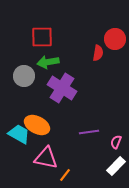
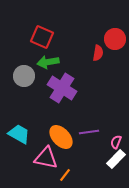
red square: rotated 25 degrees clockwise
orange ellipse: moved 24 px right, 12 px down; rotated 20 degrees clockwise
white rectangle: moved 7 px up
